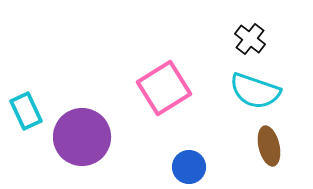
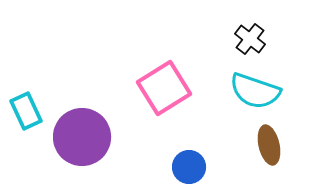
brown ellipse: moved 1 px up
